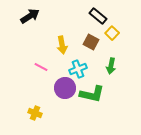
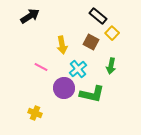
cyan cross: rotated 18 degrees counterclockwise
purple circle: moved 1 px left
